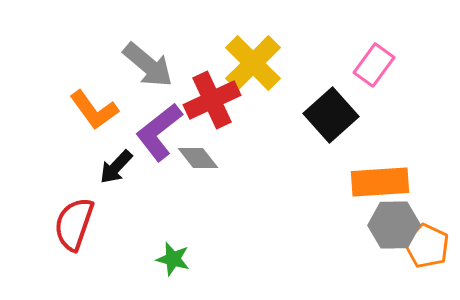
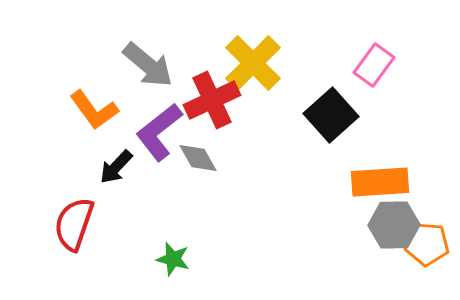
gray diamond: rotated 9 degrees clockwise
orange pentagon: moved 2 px up; rotated 21 degrees counterclockwise
